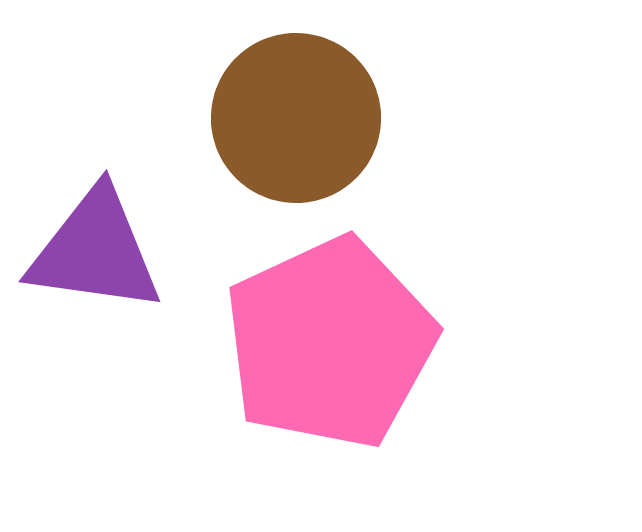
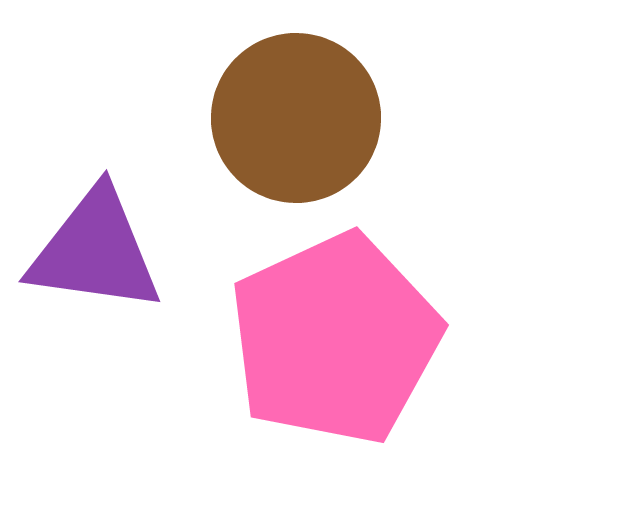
pink pentagon: moved 5 px right, 4 px up
